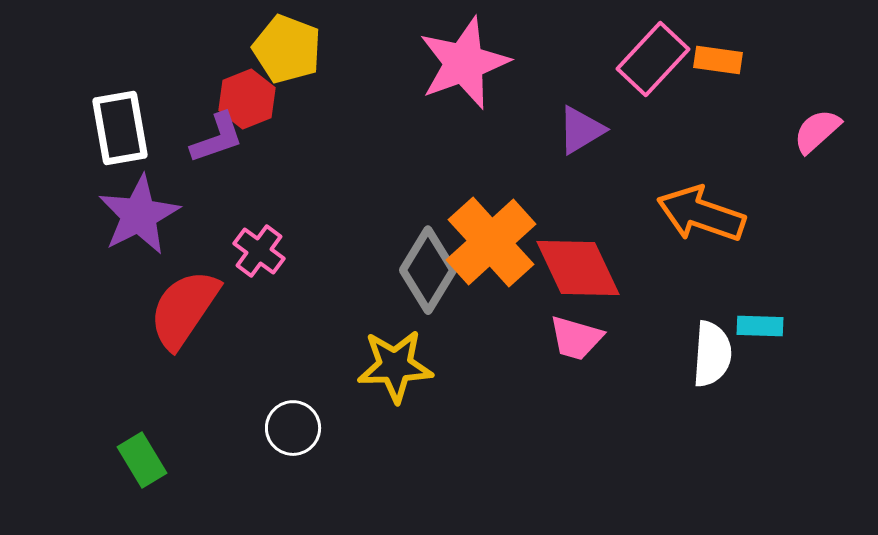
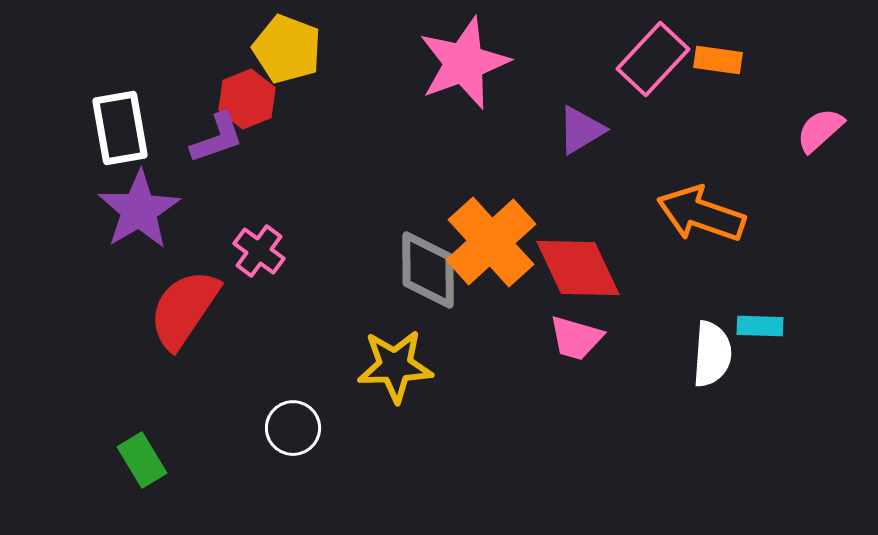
pink semicircle: moved 3 px right, 1 px up
purple star: moved 5 px up; rotated 4 degrees counterclockwise
gray diamond: rotated 32 degrees counterclockwise
